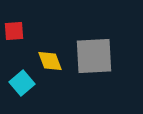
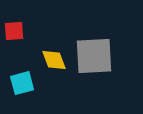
yellow diamond: moved 4 px right, 1 px up
cyan square: rotated 25 degrees clockwise
